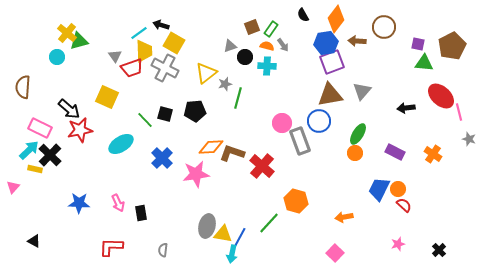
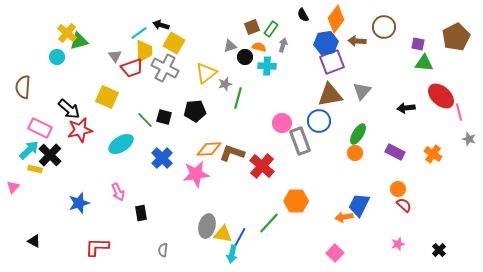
gray arrow at (283, 45): rotated 128 degrees counterclockwise
orange semicircle at (267, 46): moved 8 px left, 1 px down
brown pentagon at (452, 46): moved 4 px right, 9 px up
black square at (165, 114): moved 1 px left, 3 px down
orange diamond at (211, 147): moved 2 px left, 2 px down
blue trapezoid at (379, 189): moved 20 px left, 16 px down
orange hexagon at (296, 201): rotated 15 degrees counterclockwise
blue star at (79, 203): rotated 20 degrees counterclockwise
pink arrow at (118, 203): moved 11 px up
red L-shape at (111, 247): moved 14 px left
